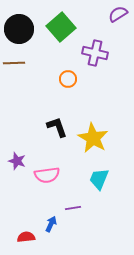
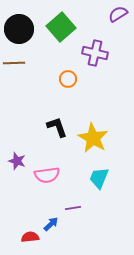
cyan trapezoid: moved 1 px up
blue arrow: rotated 21 degrees clockwise
red semicircle: moved 4 px right
